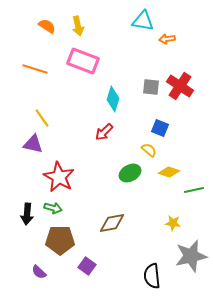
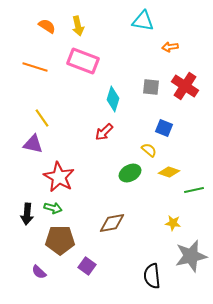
orange arrow: moved 3 px right, 8 px down
orange line: moved 2 px up
red cross: moved 5 px right
blue square: moved 4 px right
